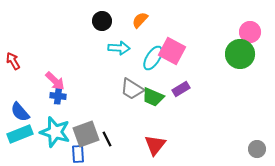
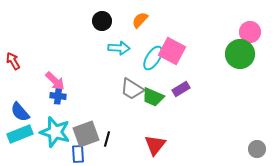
black line: rotated 42 degrees clockwise
